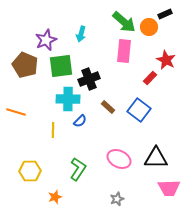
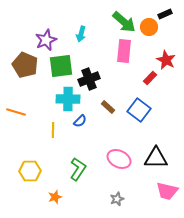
pink trapezoid: moved 2 px left, 3 px down; rotated 15 degrees clockwise
